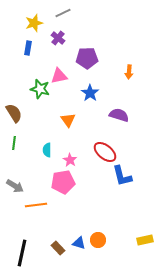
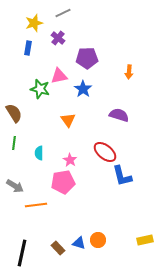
blue star: moved 7 px left, 4 px up
cyan semicircle: moved 8 px left, 3 px down
